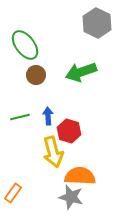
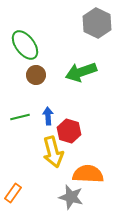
orange semicircle: moved 8 px right, 2 px up
